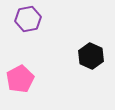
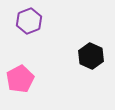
purple hexagon: moved 1 px right, 2 px down; rotated 10 degrees counterclockwise
